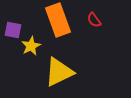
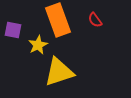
red semicircle: moved 1 px right
yellow star: moved 7 px right, 1 px up
yellow triangle: rotated 8 degrees clockwise
